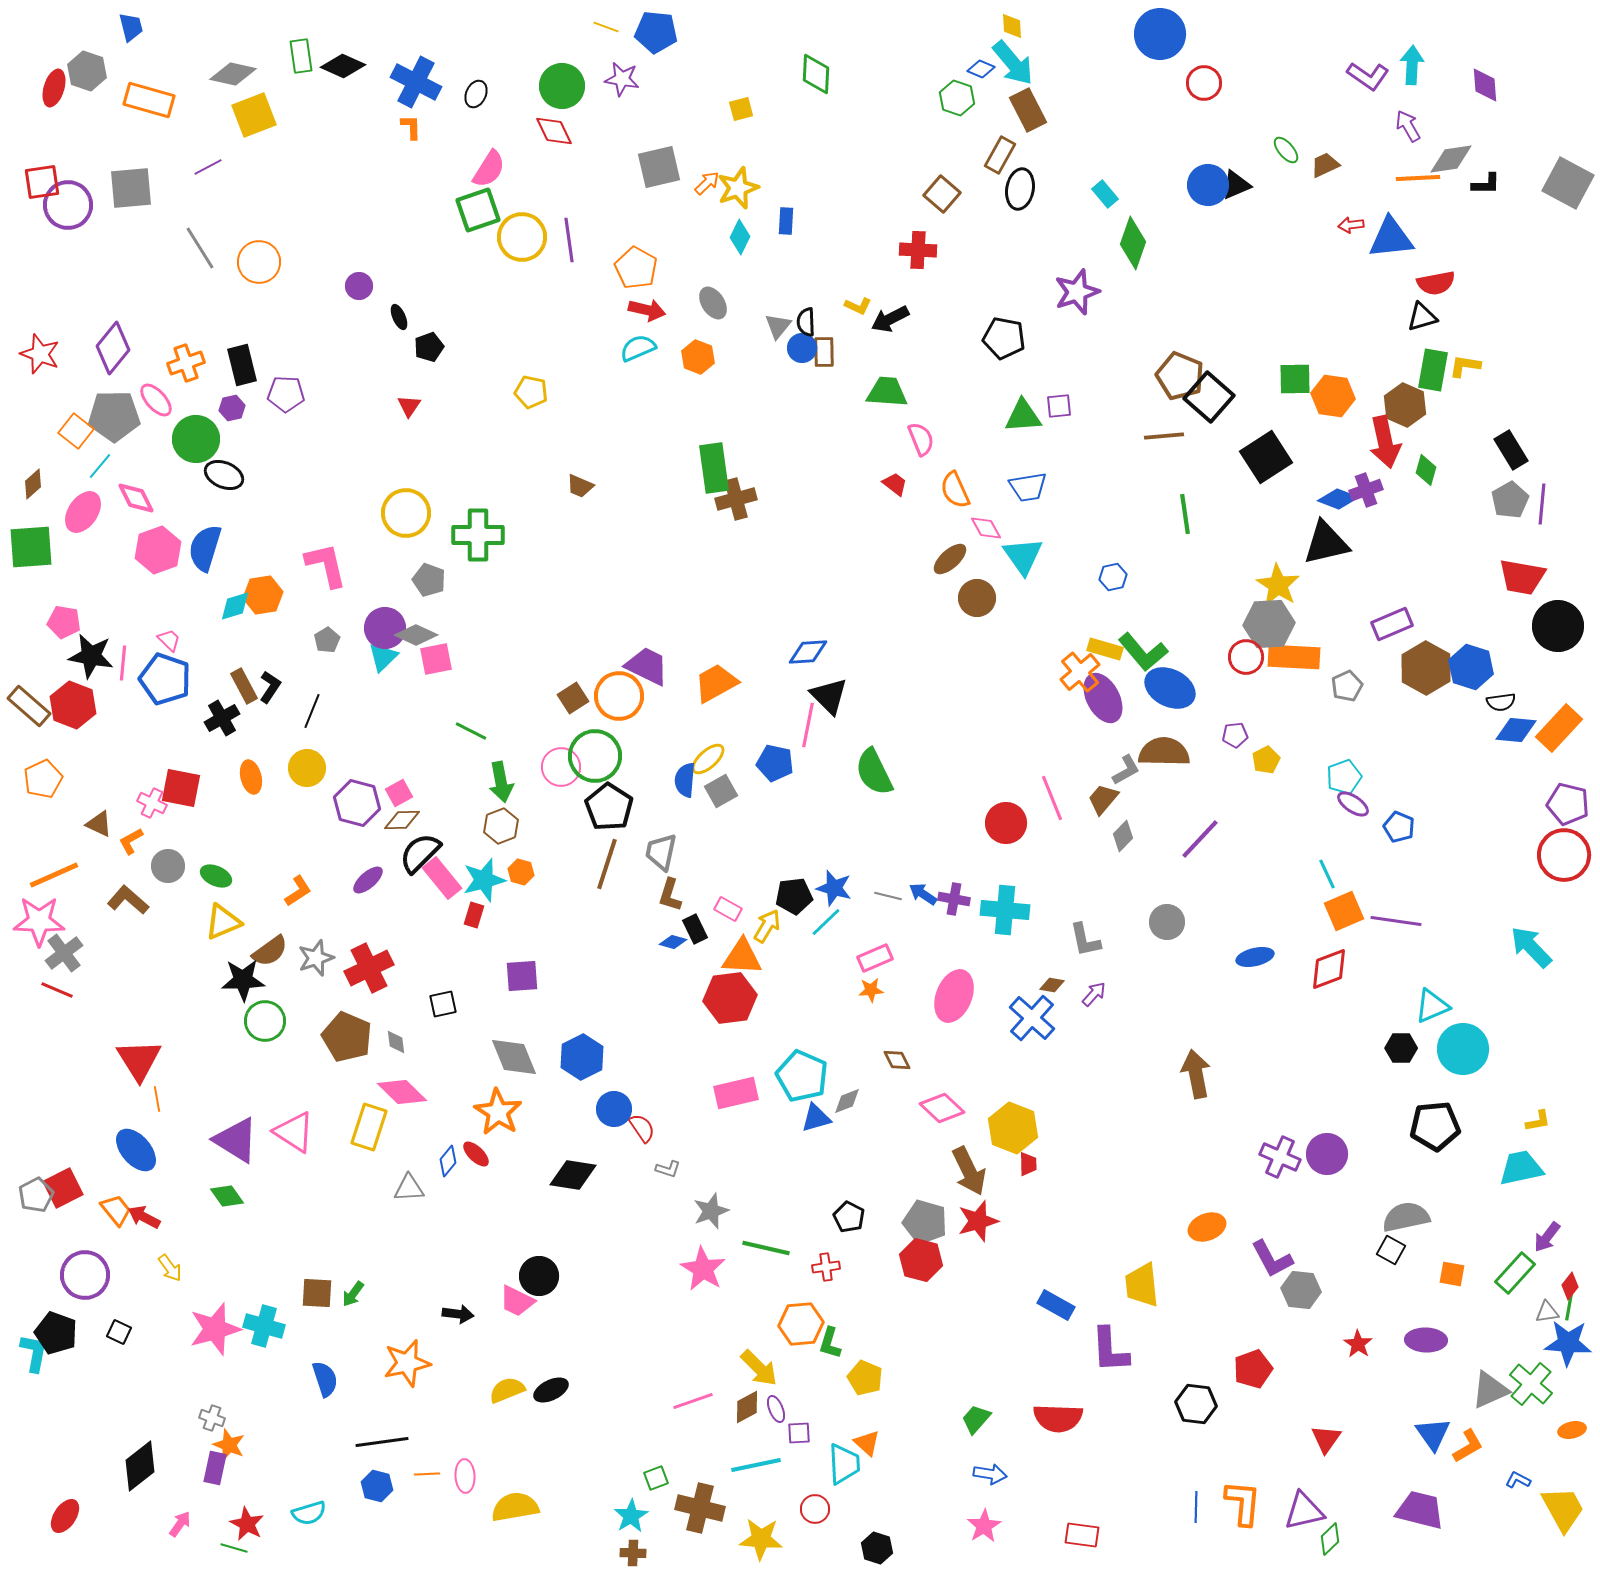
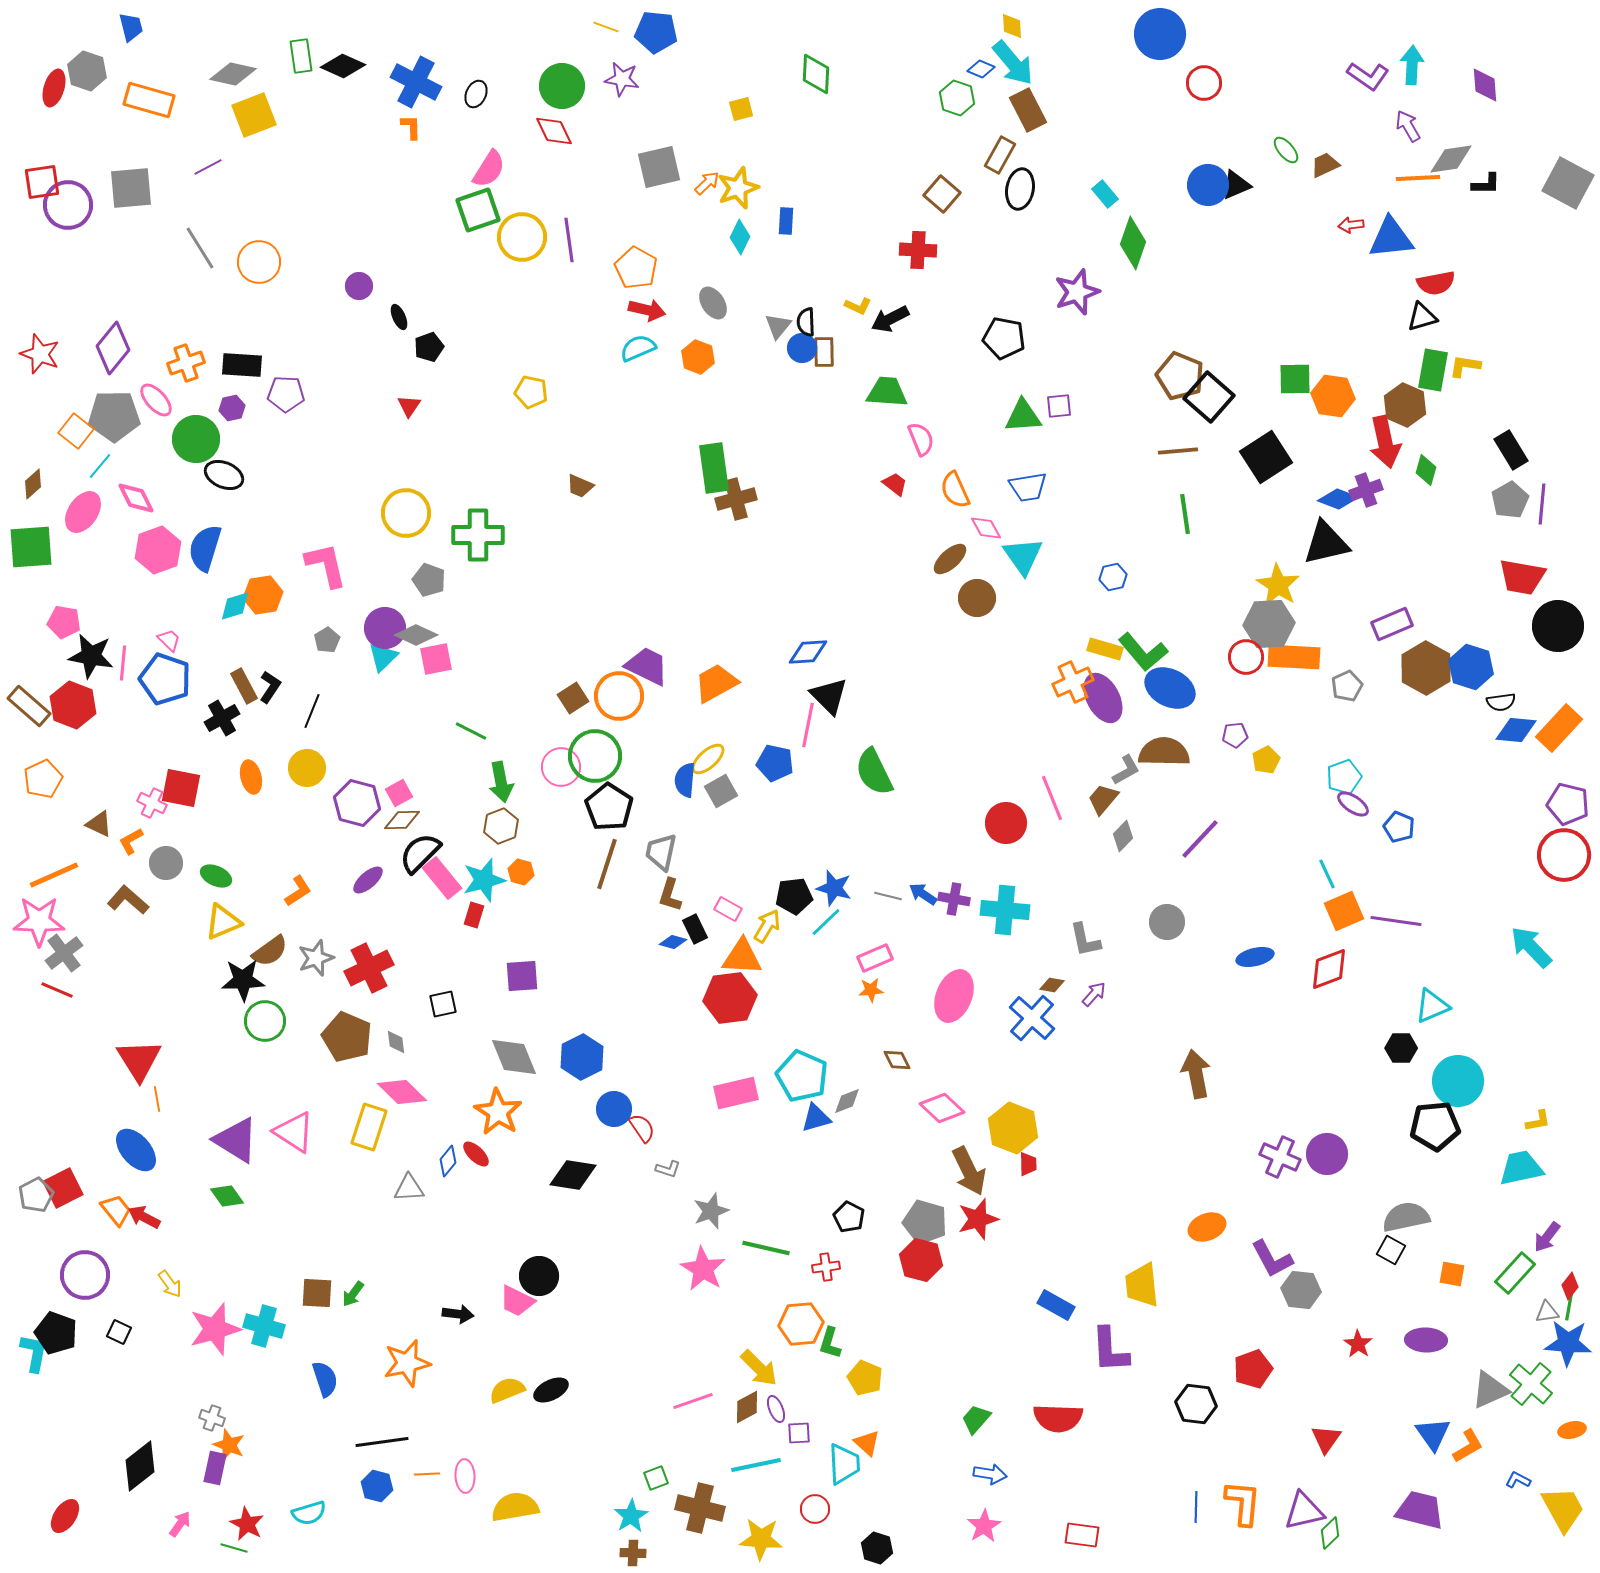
black rectangle at (242, 365): rotated 72 degrees counterclockwise
brown line at (1164, 436): moved 14 px right, 15 px down
orange cross at (1080, 672): moved 7 px left, 10 px down; rotated 15 degrees clockwise
gray circle at (168, 866): moved 2 px left, 3 px up
cyan circle at (1463, 1049): moved 5 px left, 32 px down
red star at (978, 1221): moved 2 px up
yellow arrow at (170, 1268): moved 16 px down
green diamond at (1330, 1539): moved 6 px up
